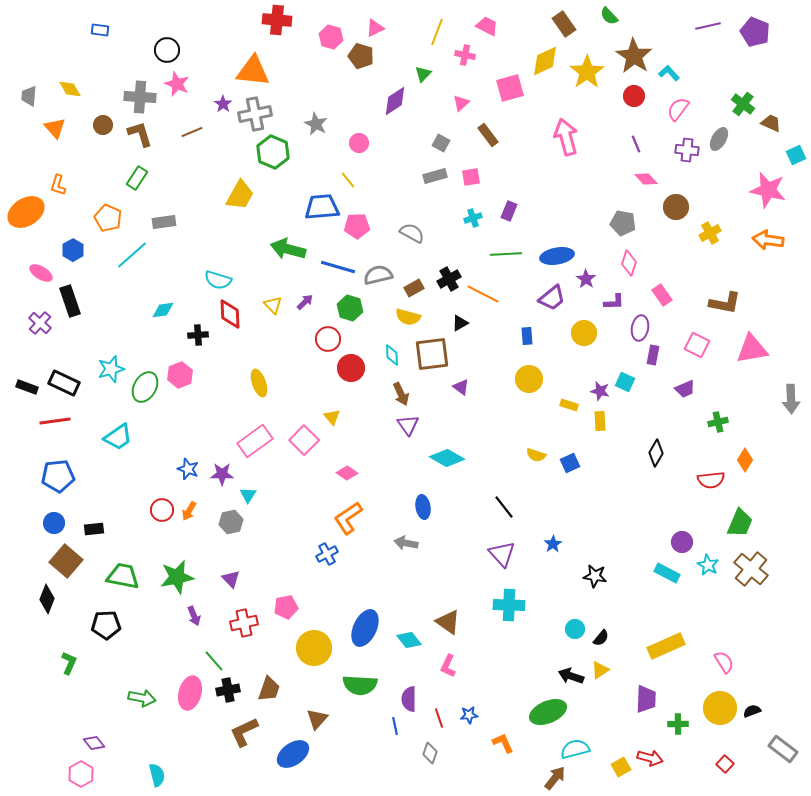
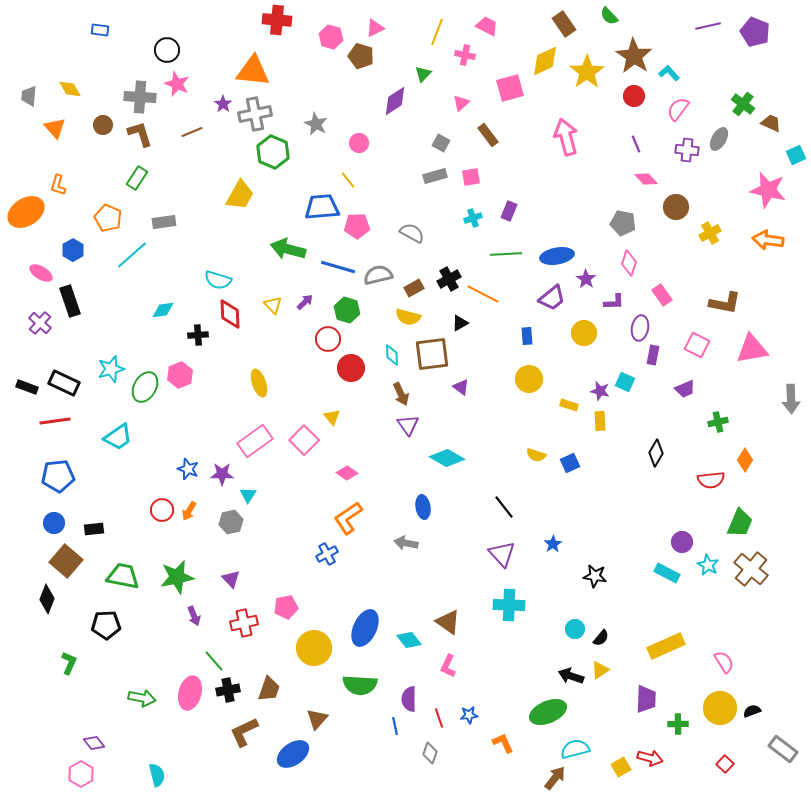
green hexagon at (350, 308): moved 3 px left, 2 px down
